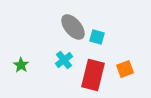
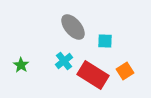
cyan square: moved 8 px right, 4 px down; rotated 14 degrees counterclockwise
cyan cross: moved 1 px down
orange square: moved 2 px down; rotated 12 degrees counterclockwise
red rectangle: rotated 72 degrees counterclockwise
